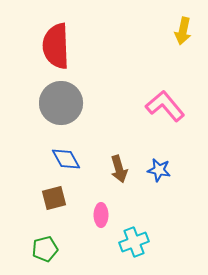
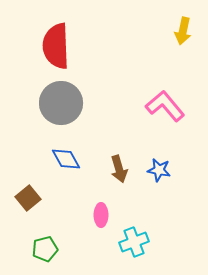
brown square: moved 26 px left; rotated 25 degrees counterclockwise
